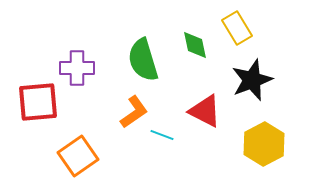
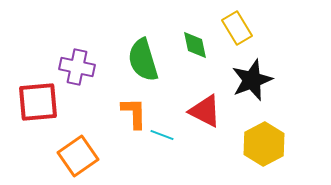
purple cross: moved 1 px up; rotated 12 degrees clockwise
orange L-shape: moved 1 px down; rotated 56 degrees counterclockwise
